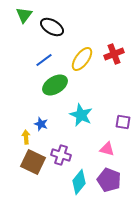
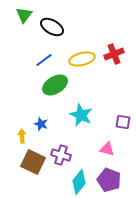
yellow ellipse: rotated 40 degrees clockwise
yellow arrow: moved 4 px left, 1 px up
